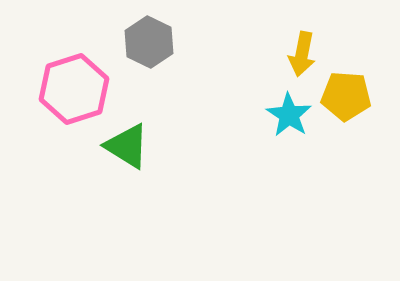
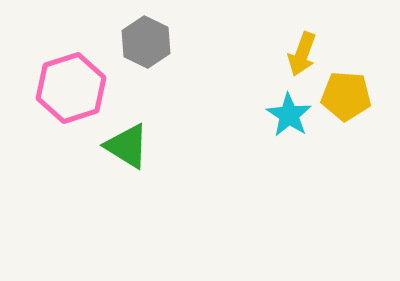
gray hexagon: moved 3 px left
yellow arrow: rotated 9 degrees clockwise
pink hexagon: moved 3 px left, 1 px up
